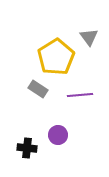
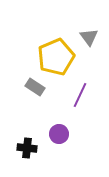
yellow pentagon: rotated 9 degrees clockwise
gray rectangle: moved 3 px left, 2 px up
purple line: rotated 60 degrees counterclockwise
purple circle: moved 1 px right, 1 px up
